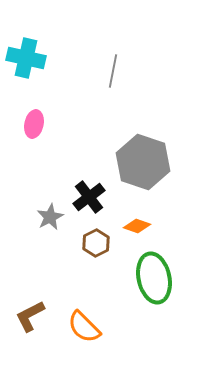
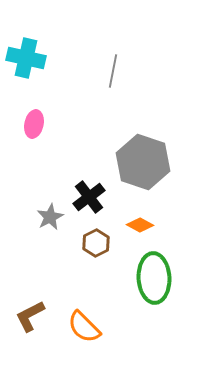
orange diamond: moved 3 px right, 1 px up; rotated 8 degrees clockwise
green ellipse: rotated 9 degrees clockwise
